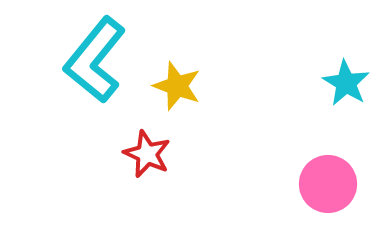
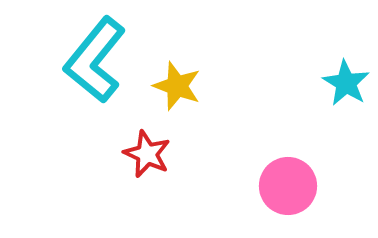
pink circle: moved 40 px left, 2 px down
